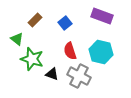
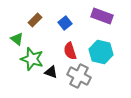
black triangle: moved 1 px left, 2 px up
